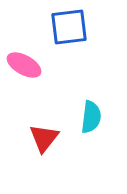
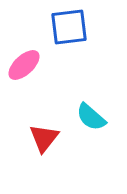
pink ellipse: rotated 72 degrees counterclockwise
cyan semicircle: rotated 124 degrees clockwise
